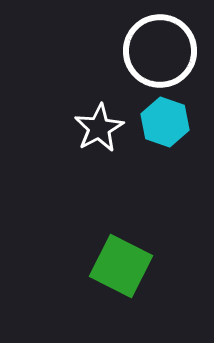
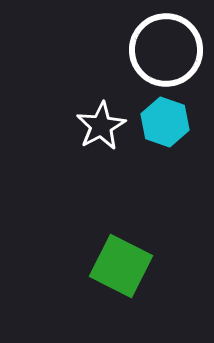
white circle: moved 6 px right, 1 px up
white star: moved 2 px right, 2 px up
